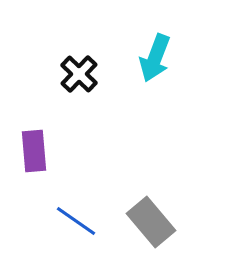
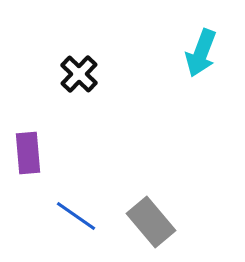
cyan arrow: moved 46 px right, 5 px up
purple rectangle: moved 6 px left, 2 px down
blue line: moved 5 px up
